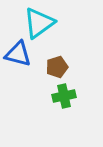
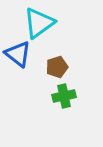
blue triangle: rotated 24 degrees clockwise
